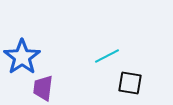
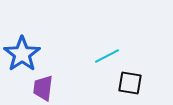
blue star: moved 3 px up
